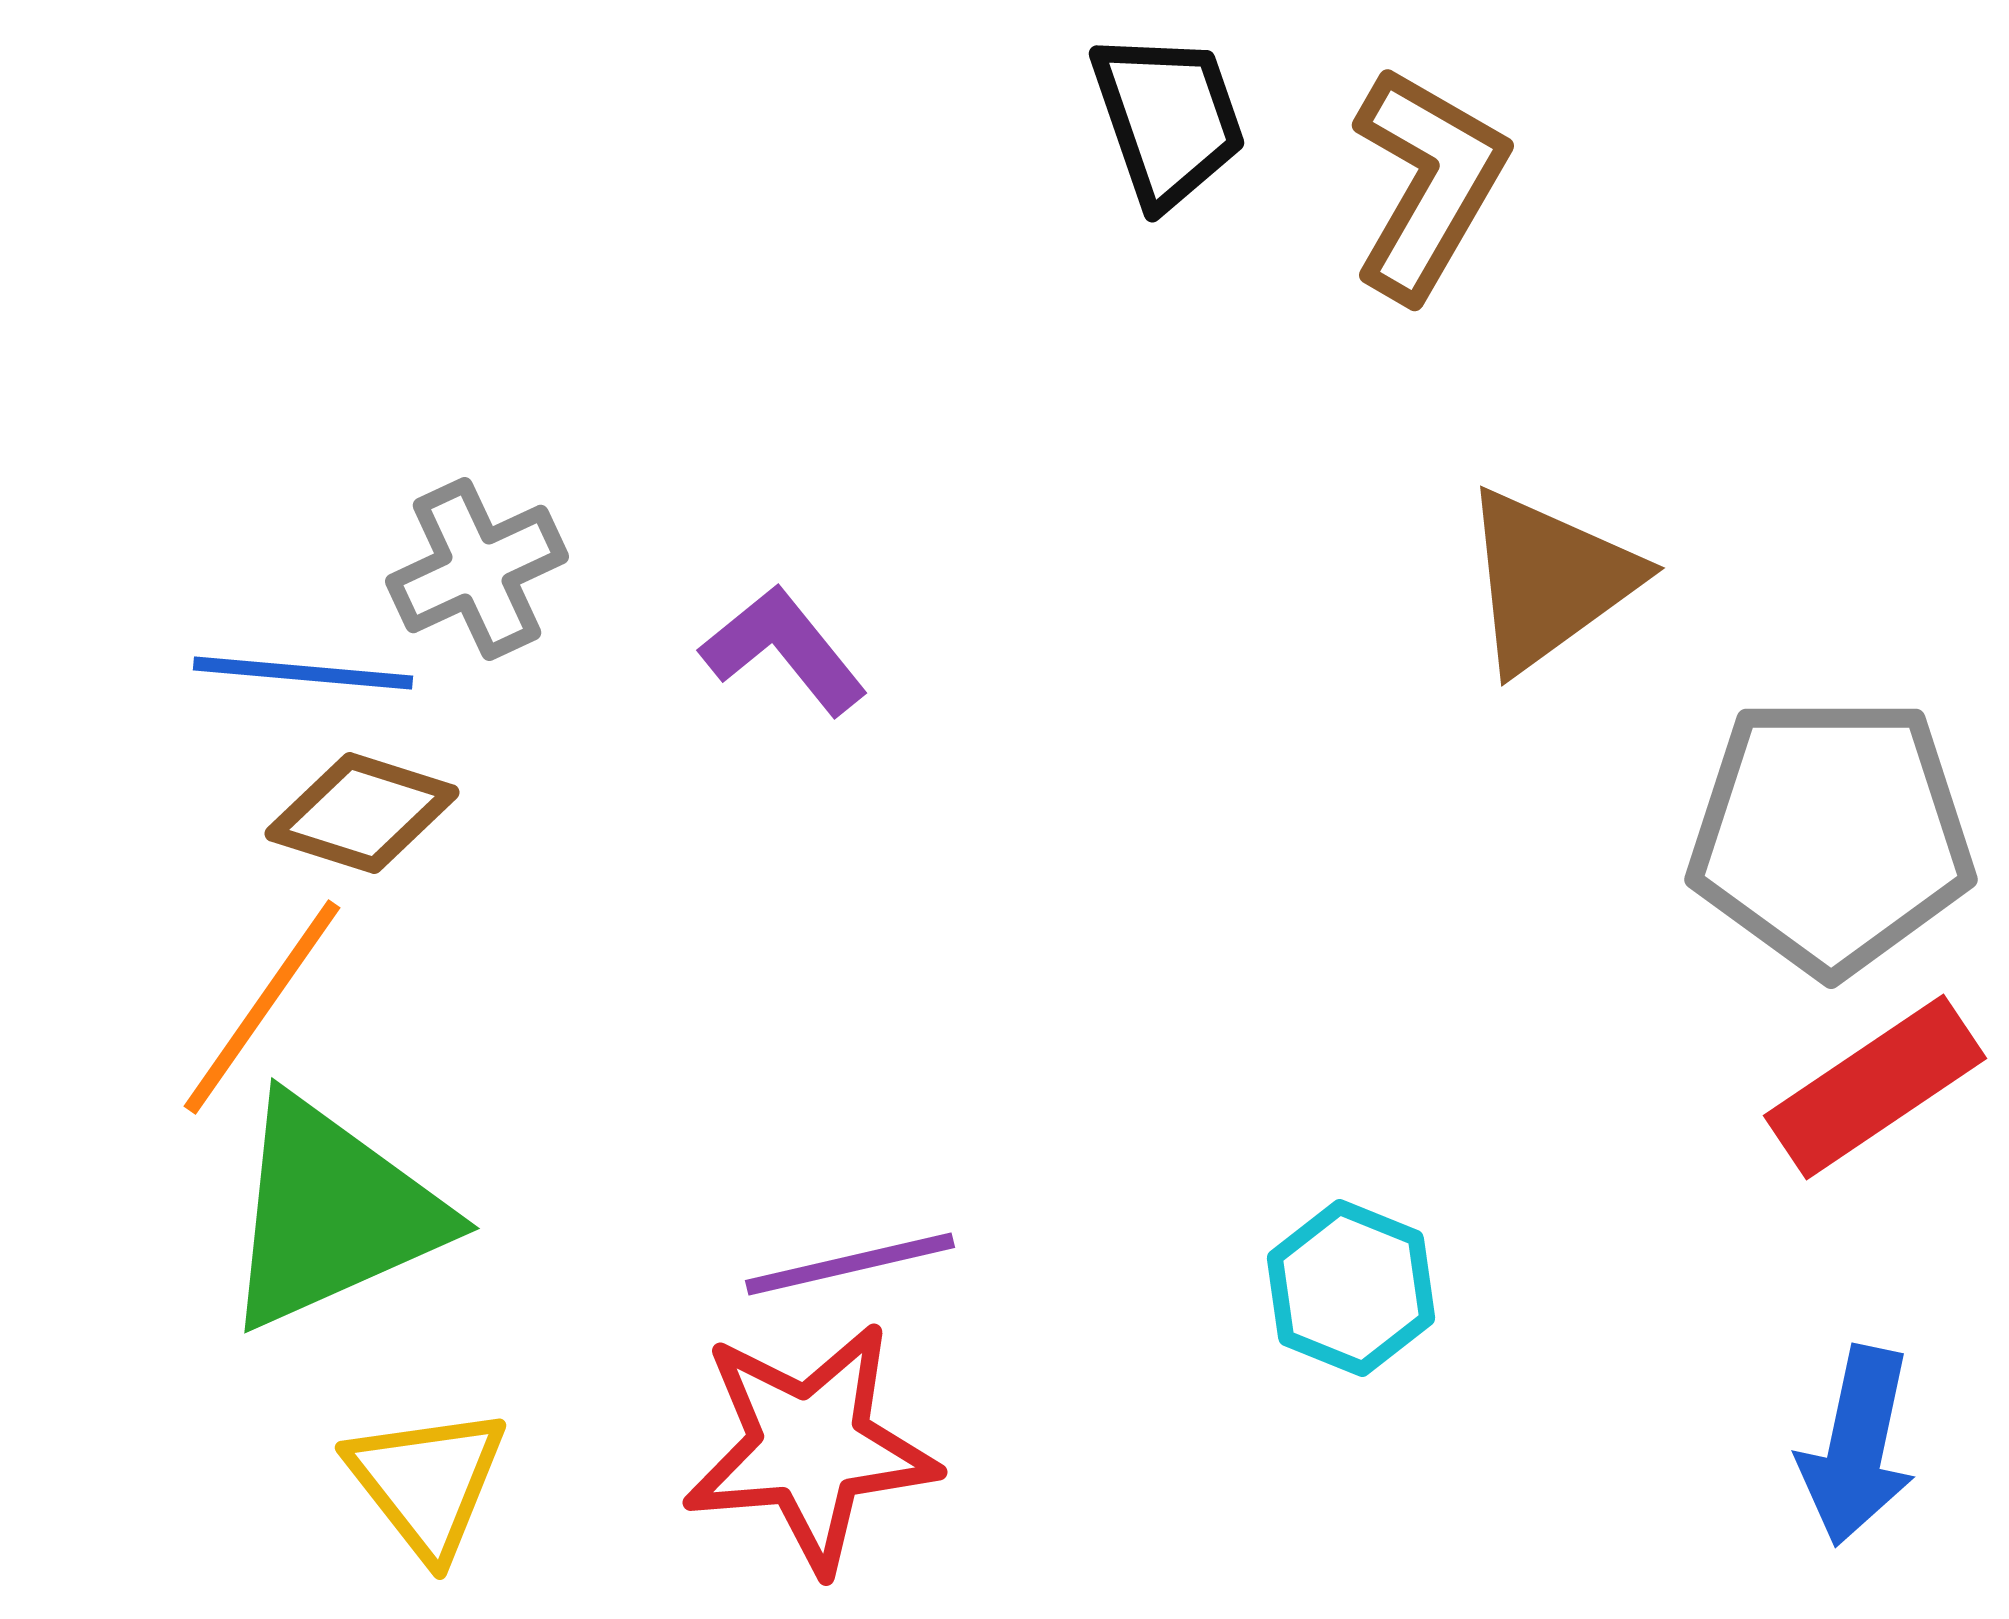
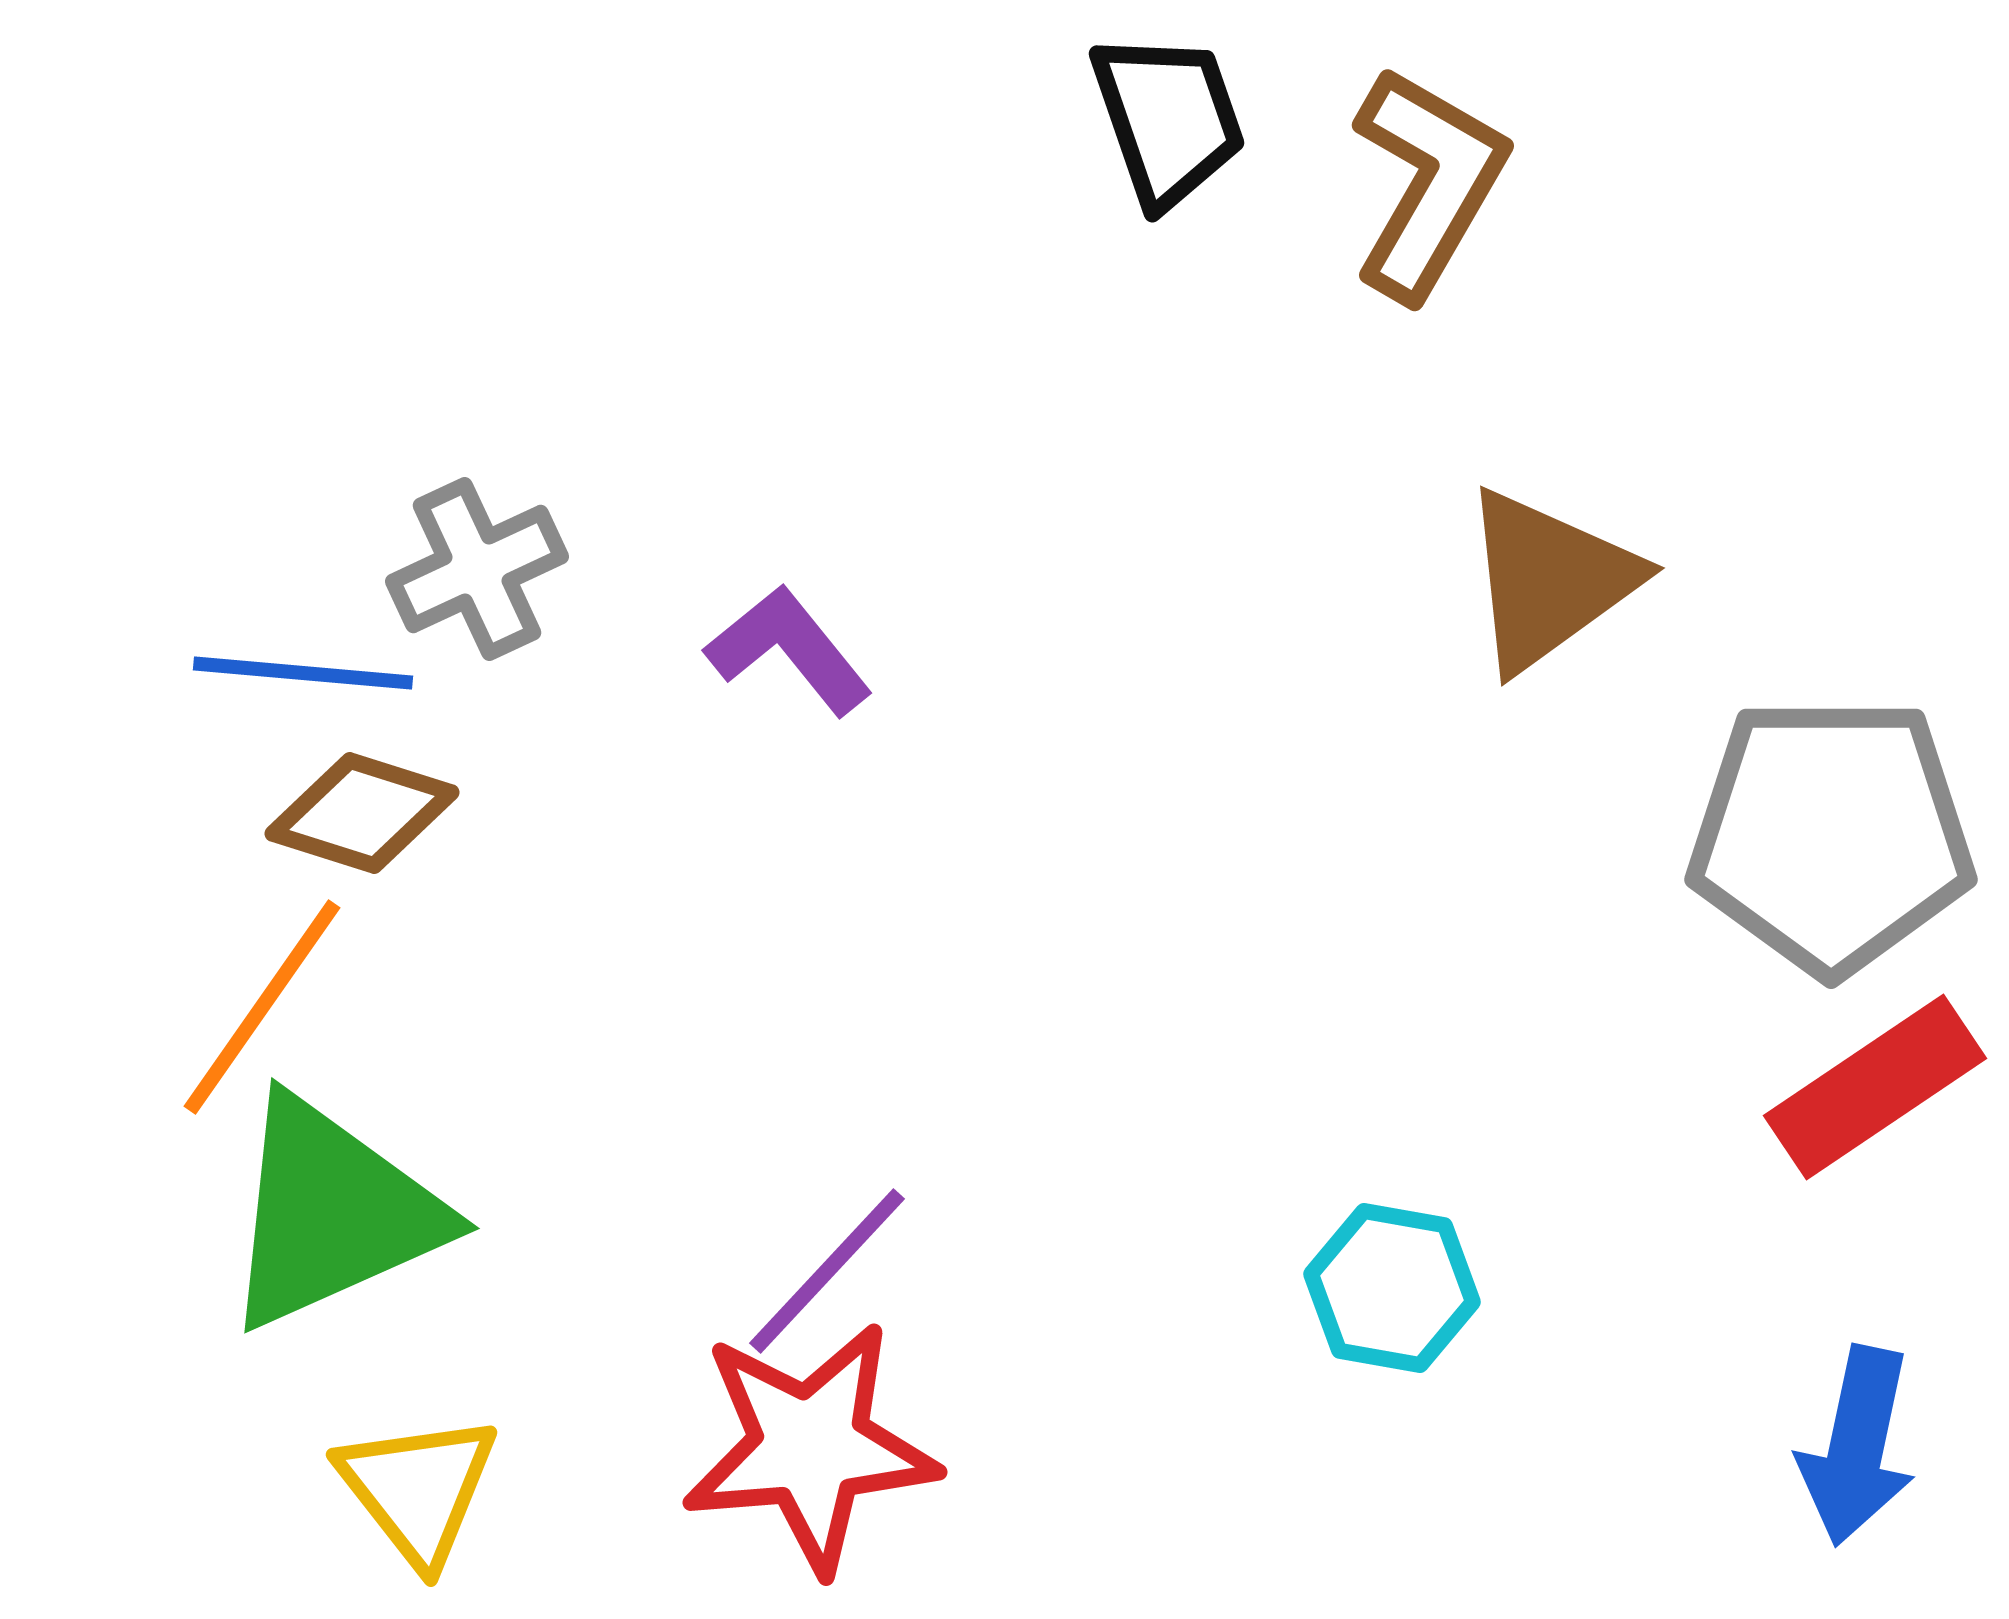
purple L-shape: moved 5 px right
purple line: moved 23 px left, 7 px down; rotated 34 degrees counterclockwise
cyan hexagon: moved 41 px right; rotated 12 degrees counterclockwise
yellow triangle: moved 9 px left, 7 px down
